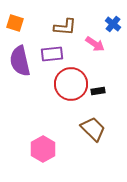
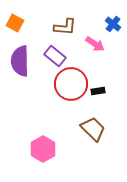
orange square: rotated 12 degrees clockwise
purple rectangle: moved 3 px right, 2 px down; rotated 45 degrees clockwise
purple semicircle: rotated 12 degrees clockwise
